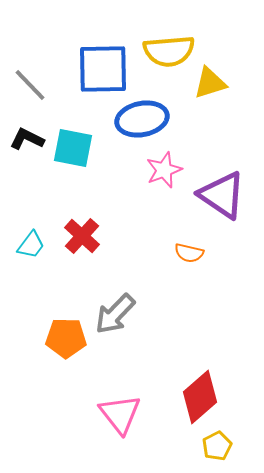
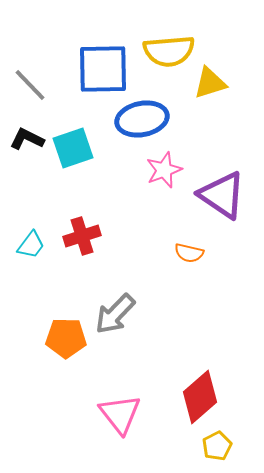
cyan square: rotated 30 degrees counterclockwise
red cross: rotated 30 degrees clockwise
